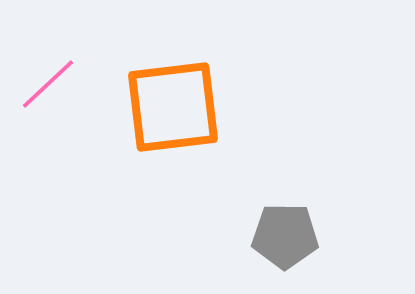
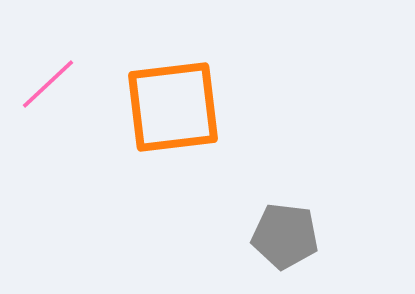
gray pentagon: rotated 6 degrees clockwise
